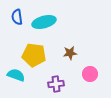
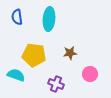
cyan ellipse: moved 5 px right, 3 px up; rotated 70 degrees counterclockwise
purple cross: rotated 28 degrees clockwise
